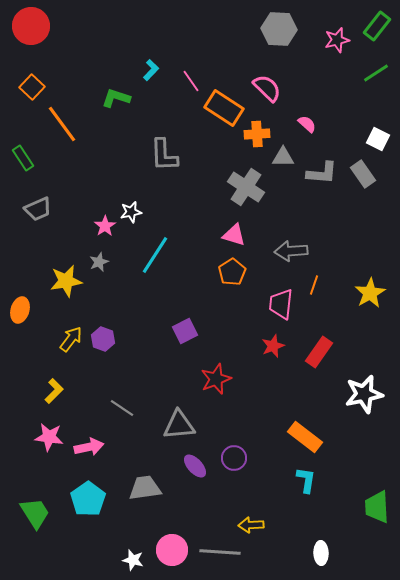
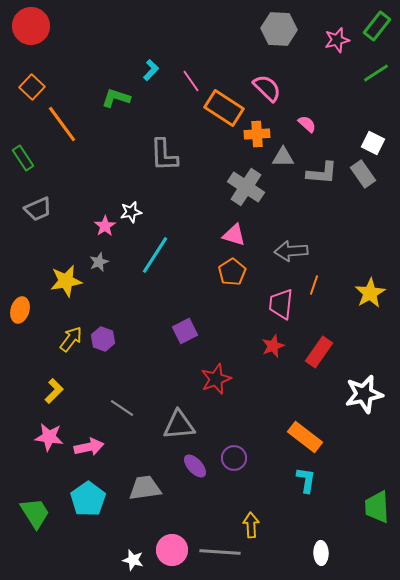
white square at (378, 139): moved 5 px left, 4 px down
yellow arrow at (251, 525): rotated 90 degrees clockwise
